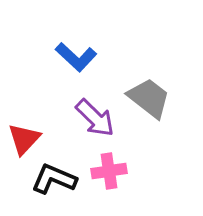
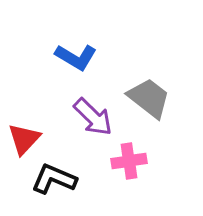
blue L-shape: rotated 12 degrees counterclockwise
purple arrow: moved 2 px left, 1 px up
pink cross: moved 20 px right, 10 px up
